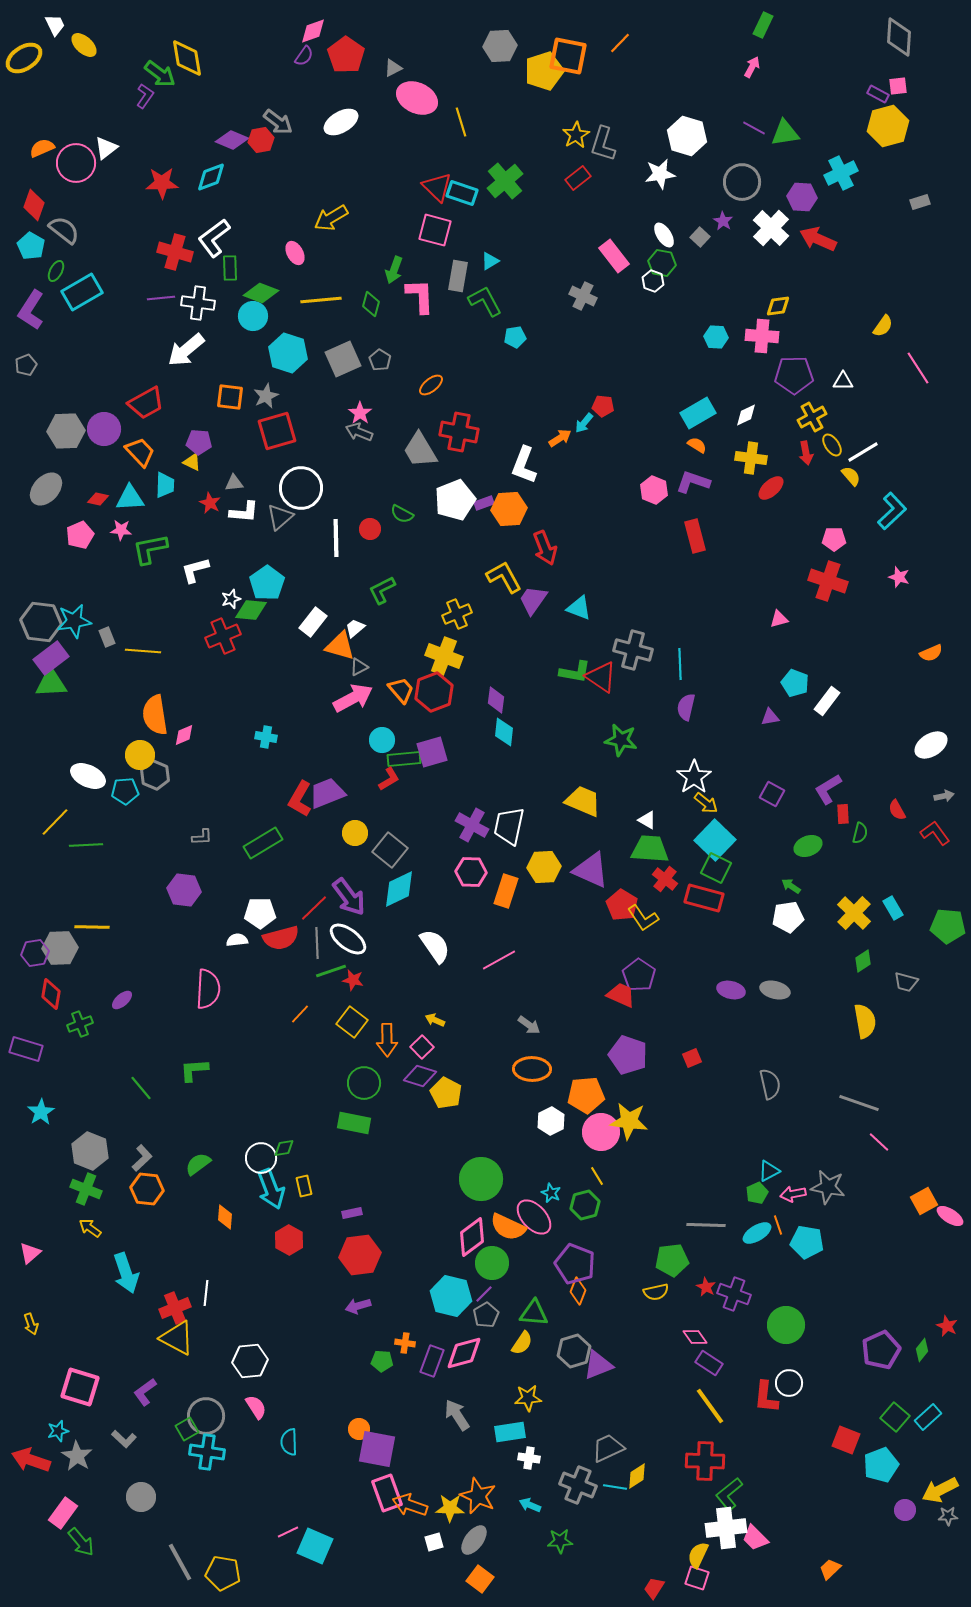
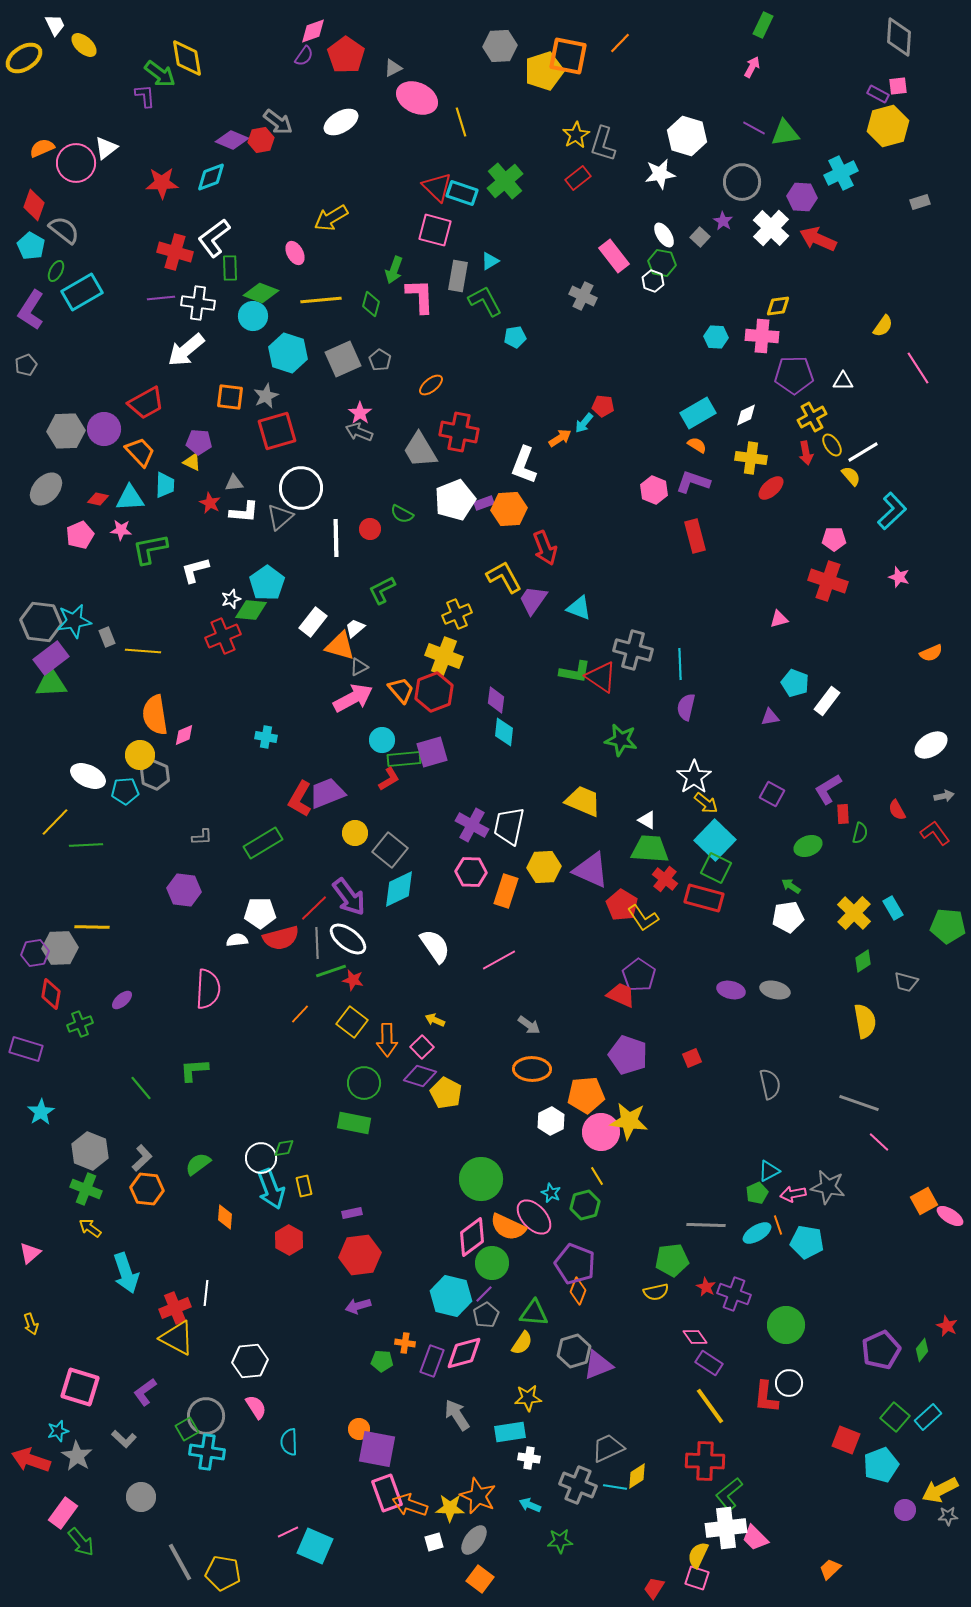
purple L-shape at (145, 96): rotated 40 degrees counterclockwise
